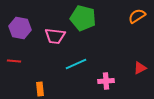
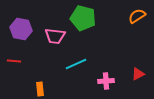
purple hexagon: moved 1 px right, 1 px down
red triangle: moved 2 px left, 6 px down
